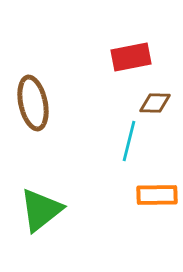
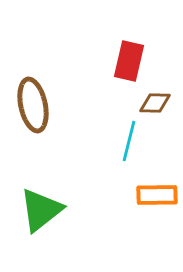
red rectangle: moved 2 px left, 4 px down; rotated 66 degrees counterclockwise
brown ellipse: moved 2 px down
